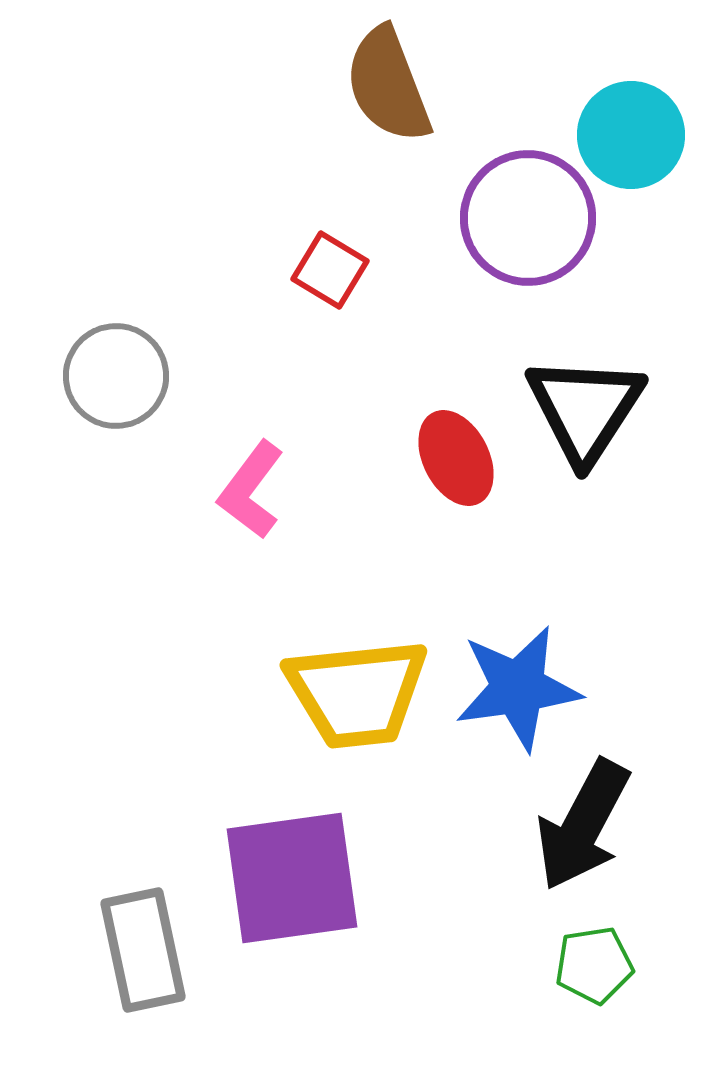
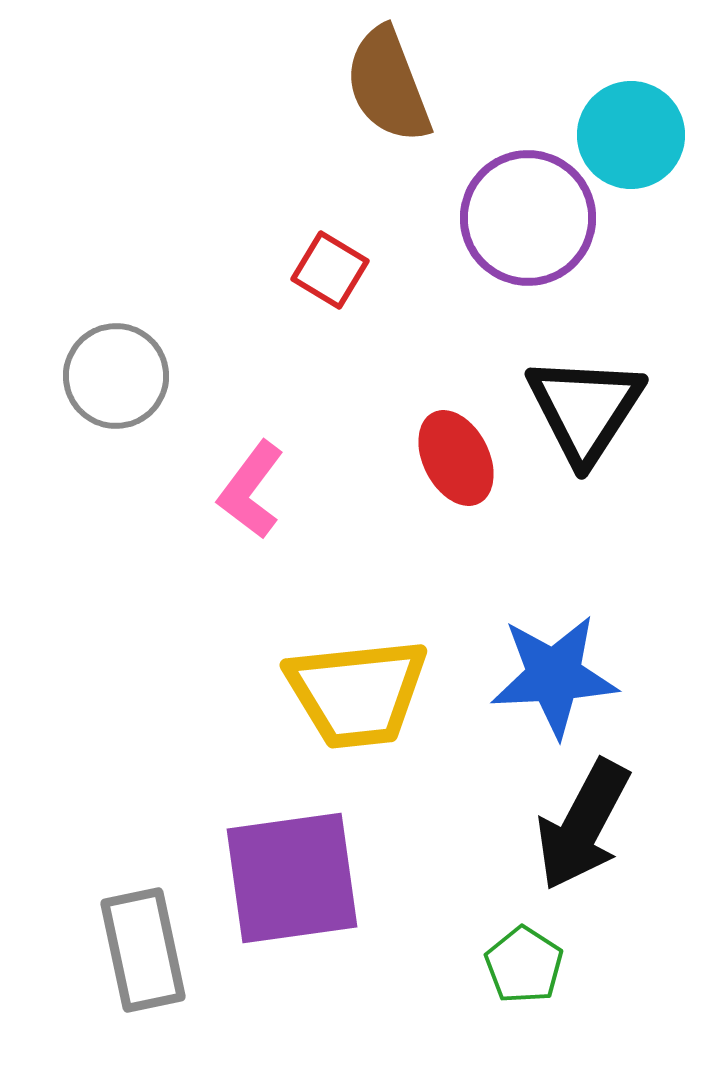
blue star: moved 36 px right, 12 px up; rotated 5 degrees clockwise
green pentagon: moved 70 px left; rotated 30 degrees counterclockwise
